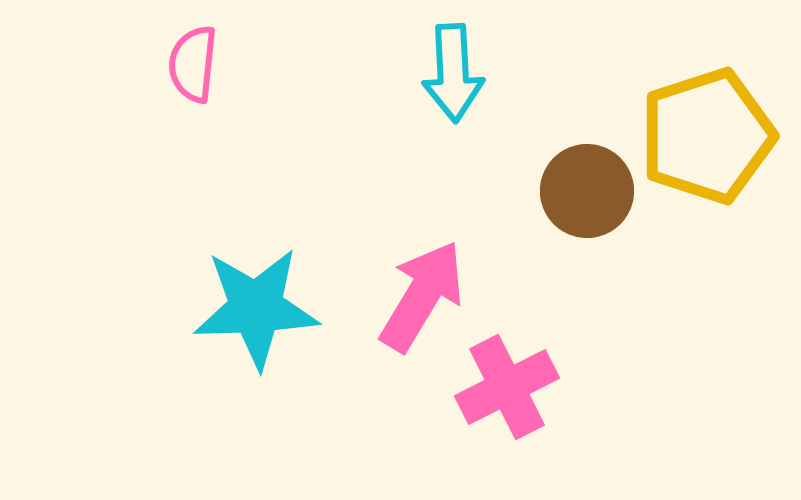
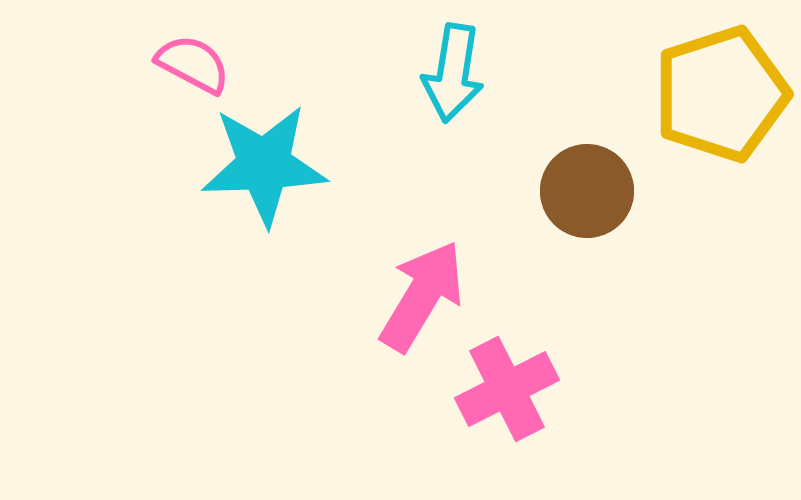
pink semicircle: rotated 112 degrees clockwise
cyan arrow: rotated 12 degrees clockwise
yellow pentagon: moved 14 px right, 42 px up
cyan star: moved 8 px right, 143 px up
pink cross: moved 2 px down
